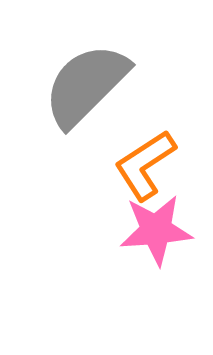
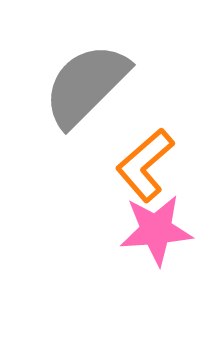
orange L-shape: rotated 8 degrees counterclockwise
